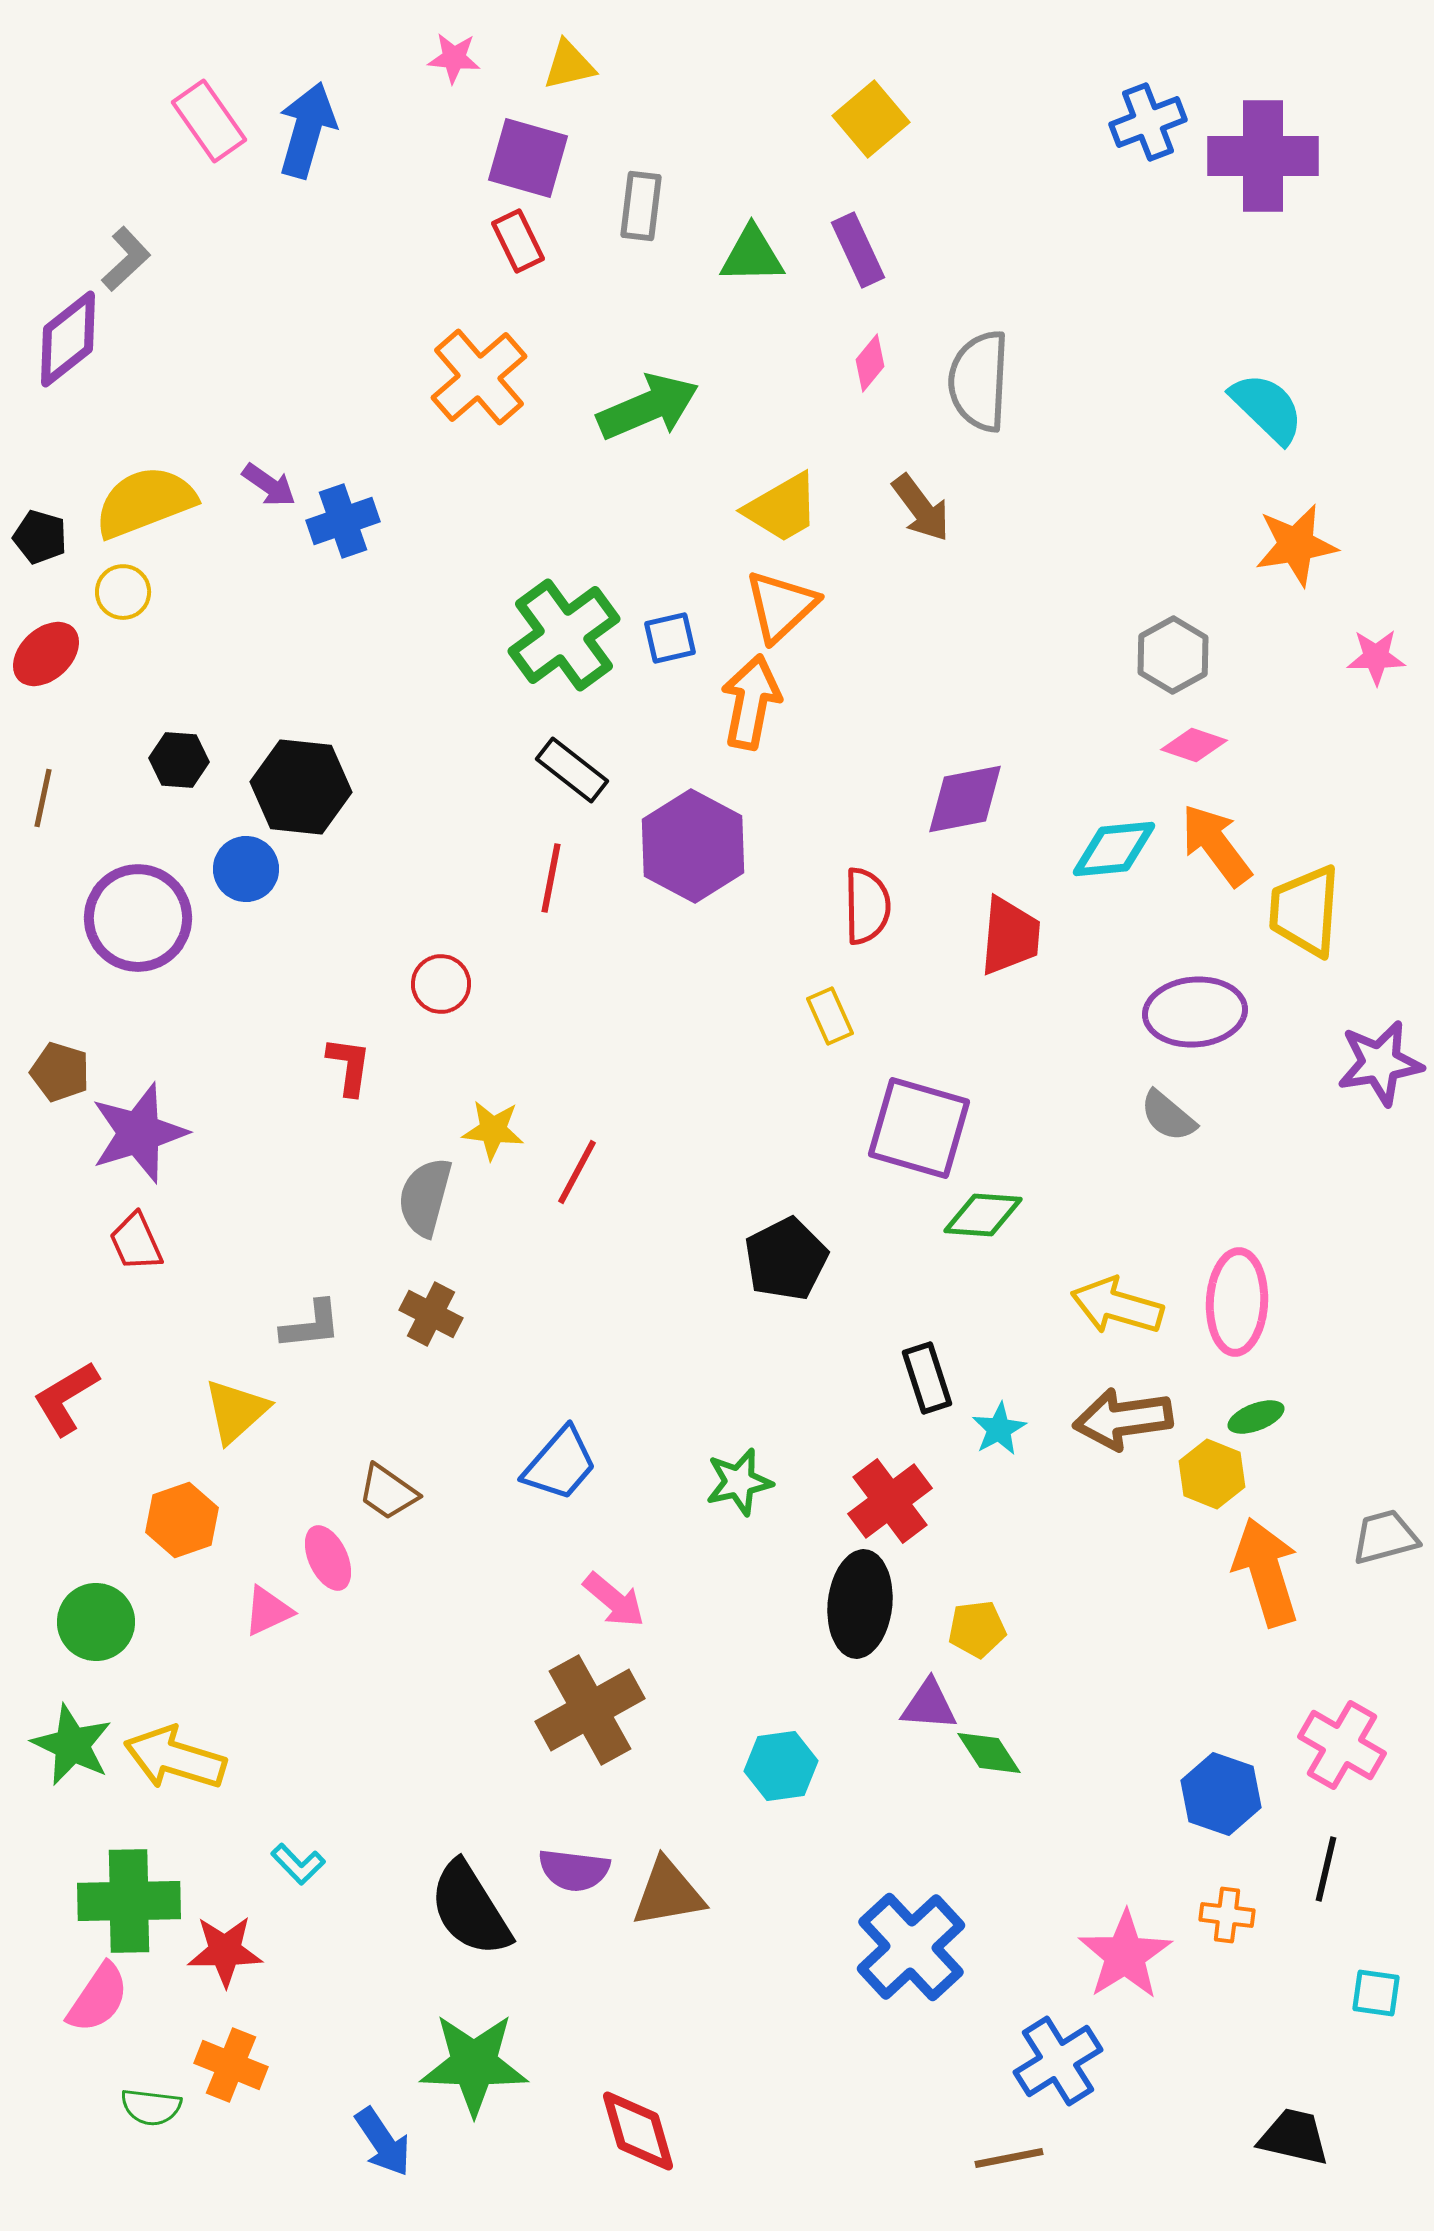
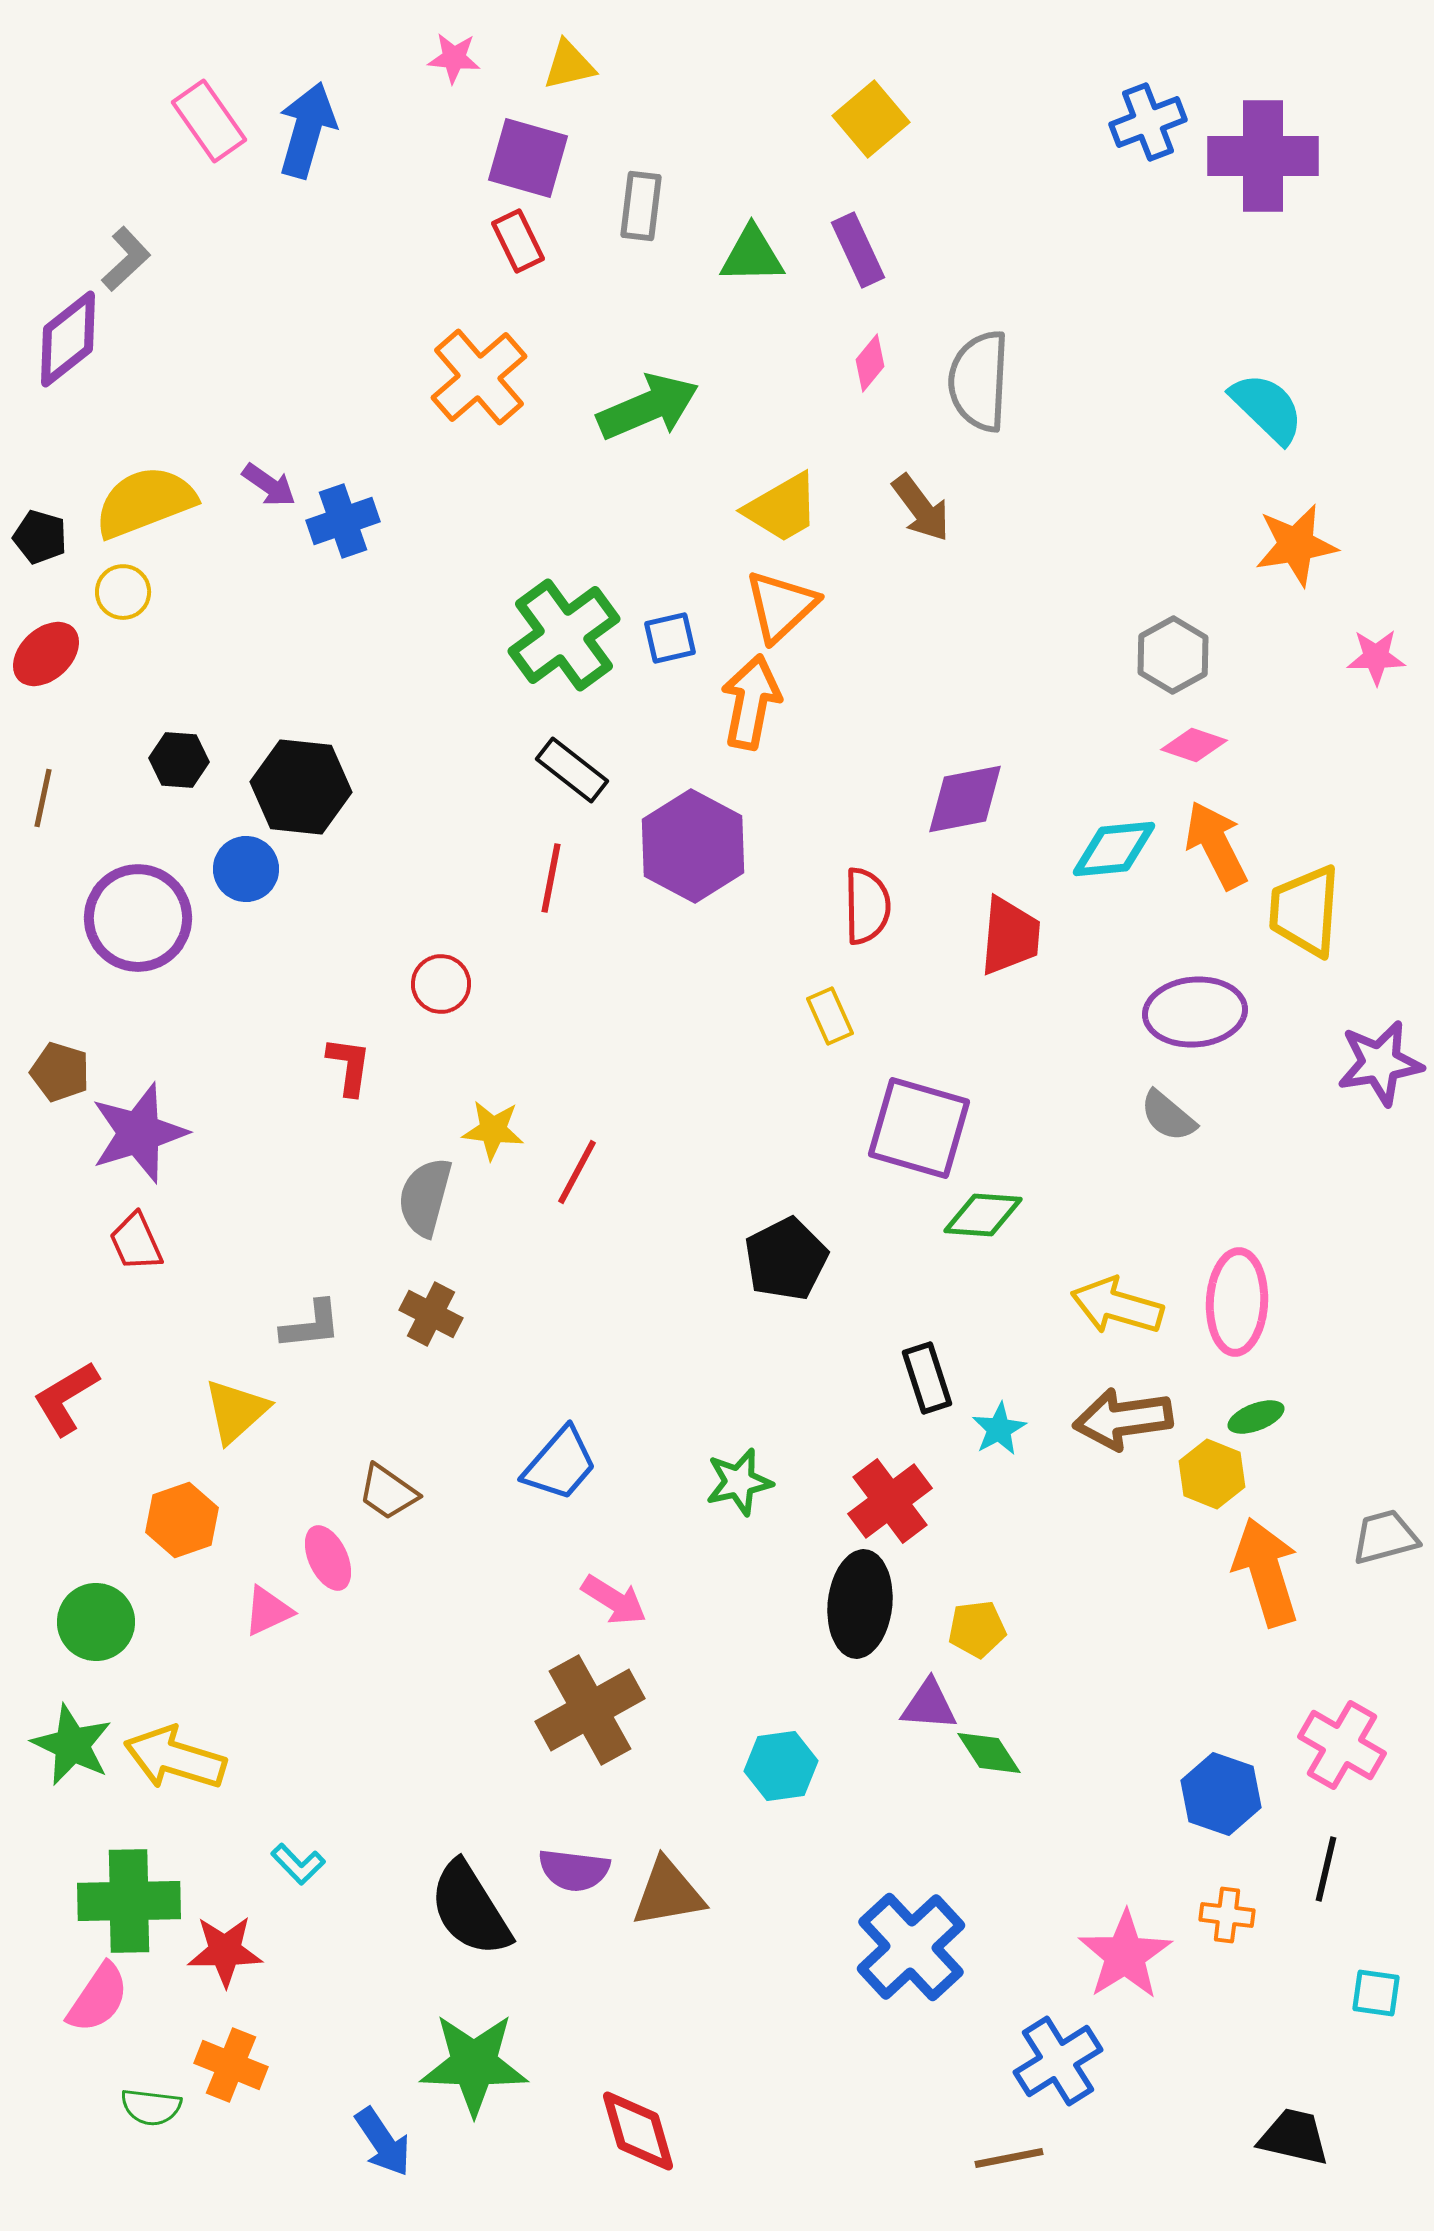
orange arrow at (1216, 845): rotated 10 degrees clockwise
pink arrow at (614, 1600): rotated 8 degrees counterclockwise
